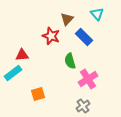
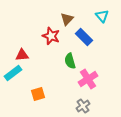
cyan triangle: moved 5 px right, 2 px down
